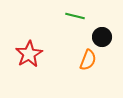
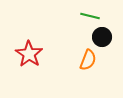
green line: moved 15 px right
red star: rotated 8 degrees counterclockwise
